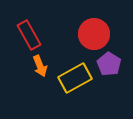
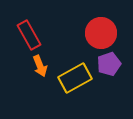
red circle: moved 7 px right, 1 px up
purple pentagon: rotated 20 degrees clockwise
